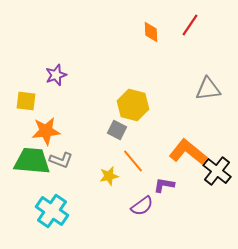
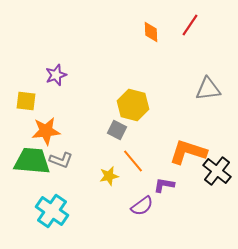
orange L-shape: rotated 21 degrees counterclockwise
